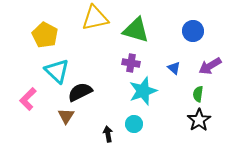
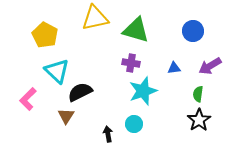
blue triangle: rotated 48 degrees counterclockwise
